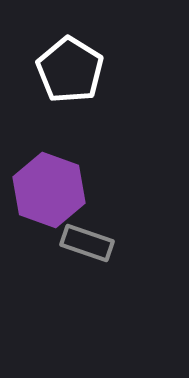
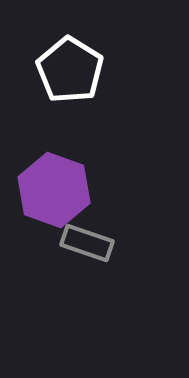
purple hexagon: moved 5 px right
